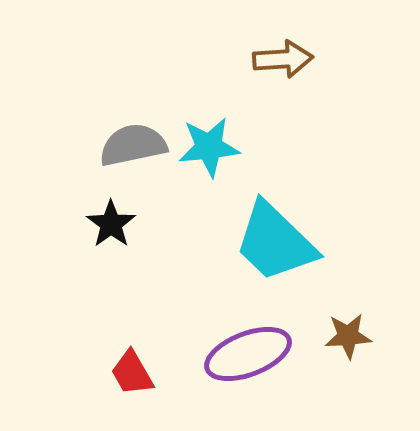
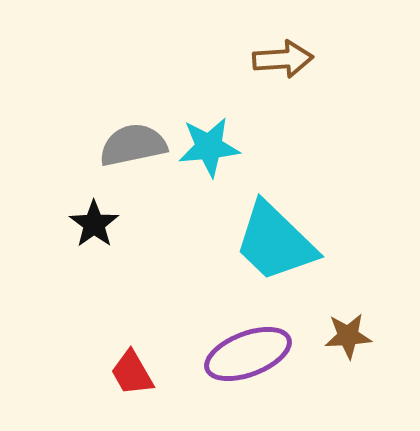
black star: moved 17 px left
